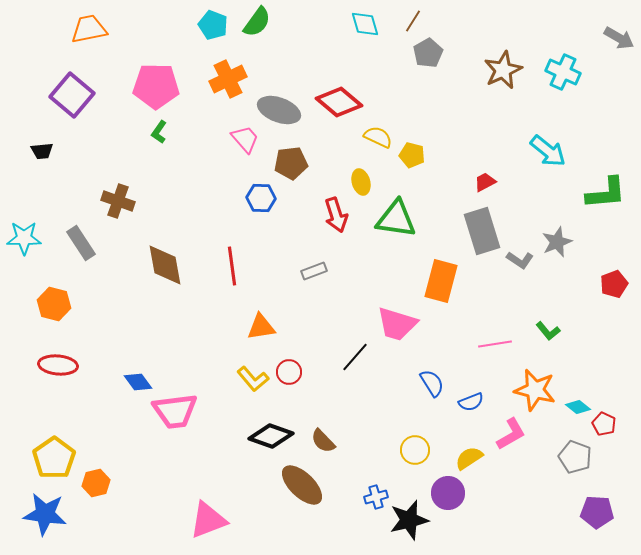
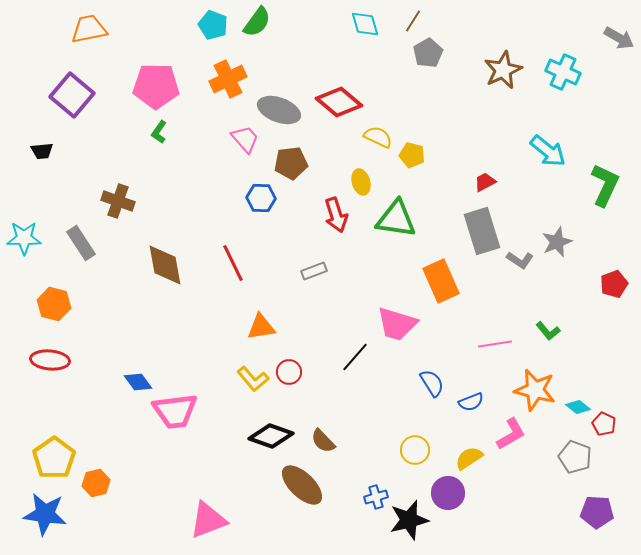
green L-shape at (606, 193): moved 1 px left, 8 px up; rotated 60 degrees counterclockwise
red line at (232, 266): moved 1 px right, 3 px up; rotated 18 degrees counterclockwise
orange rectangle at (441, 281): rotated 39 degrees counterclockwise
red ellipse at (58, 365): moved 8 px left, 5 px up
